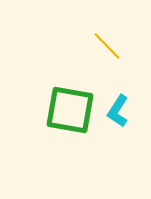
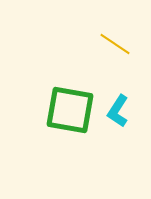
yellow line: moved 8 px right, 2 px up; rotated 12 degrees counterclockwise
